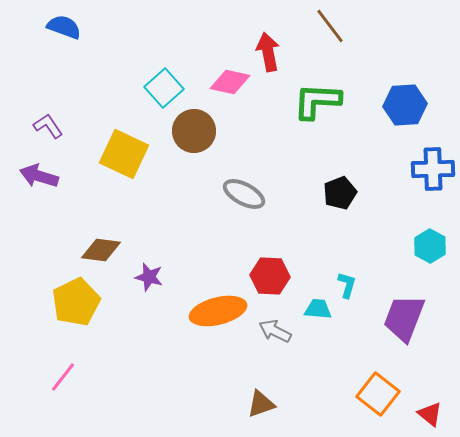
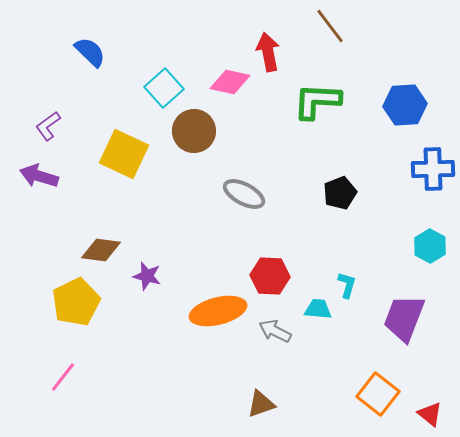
blue semicircle: moved 26 px right, 25 px down; rotated 24 degrees clockwise
purple L-shape: rotated 92 degrees counterclockwise
purple star: moved 2 px left, 1 px up
